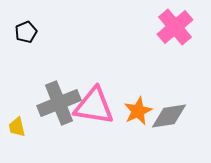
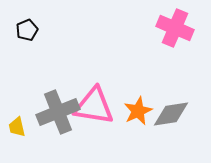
pink cross: moved 1 px down; rotated 27 degrees counterclockwise
black pentagon: moved 1 px right, 2 px up
gray cross: moved 1 px left, 9 px down
gray diamond: moved 2 px right, 2 px up
